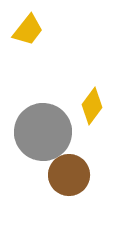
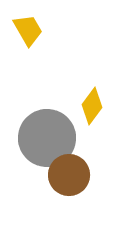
yellow trapezoid: rotated 68 degrees counterclockwise
gray circle: moved 4 px right, 6 px down
